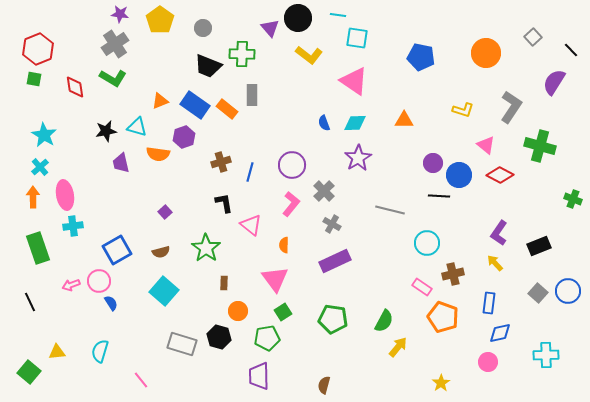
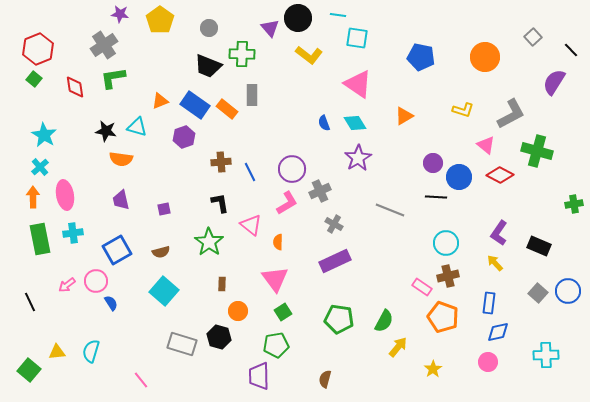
gray circle at (203, 28): moved 6 px right
gray cross at (115, 44): moved 11 px left, 1 px down
orange circle at (486, 53): moved 1 px left, 4 px down
green L-shape at (113, 78): rotated 140 degrees clockwise
green square at (34, 79): rotated 28 degrees clockwise
pink triangle at (354, 81): moved 4 px right, 3 px down
gray L-shape at (511, 107): moved 7 px down; rotated 28 degrees clockwise
orange triangle at (404, 120): moved 4 px up; rotated 30 degrees counterclockwise
cyan diamond at (355, 123): rotated 60 degrees clockwise
black star at (106, 131): rotated 20 degrees clockwise
green cross at (540, 146): moved 3 px left, 5 px down
orange semicircle at (158, 154): moved 37 px left, 5 px down
brown cross at (221, 162): rotated 12 degrees clockwise
purple trapezoid at (121, 163): moved 37 px down
purple circle at (292, 165): moved 4 px down
blue line at (250, 172): rotated 42 degrees counterclockwise
blue circle at (459, 175): moved 2 px down
gray cross at (324, 191): moved 4 px left; rotated 20 degrees clockwise
black line at (439, 196): moved 3 px left, 1 px down
green cross at (573, 199): moved 1 px right, 5 px down; rotated 30 degrees counterclockwise
black L-shape at (224, 203): moved 4 px left
pink L-shape at (291, 204): moved 4 px left, 1 px up; rotated 20 degrees clockwise
gray line at (390, 210): rotated 8 degrees clockwise
purple square at (165, 212): moved 1 px left, 3 px up; rotated 32 degrees clockwise
gray cross at (332, 224): moved 2 px right
cyan cross at (73, 226): moved 7 px down
cyan circle at (427, 243): moved 19 px right
orange semicircle at (284, 245): moved 6 px left, 3 px up
black rectangle at (539, 246): rotated 45 degrees clockwise
green rectangle at (38, 248): moved 2 px right, 9 px up; rotated 8 degrees clockwise
green star at (206, 248): moved 3 px right, 6 px up
brown cross at (453, 274): moved 5 px left, 2 px down
pink circle at (99, 281): moved 3 px left
brown rectangle at (224, 283): moved 2 px left, 1 px down
pink arrow at (71, 285): moved 4 px left; rotated 18 degrees counterclockwise
green pentagon at (333, 319): moved 6 px right
blue diamond at (500, 333): moved 2 px left, 1 px up
green pentagon at (267, 338): moved 9 px right, 7 px down
cyan semicircle at (100, 351): moved 9 px left
green square at (29, 372): moved 2 px up
yellow star at (441, 383): moved 8 px left, 14 px up
brown semicircle at (324, 385): moved 1 px right, 6 px up
